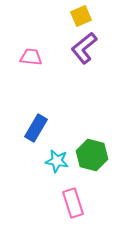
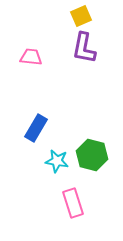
purple L-shape: rotated 40 degrees counterclockwise
